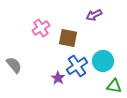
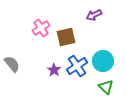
brown square: moved 2 px left, 1 px up; rotated 24 degrees counterclockwise
gray semicircle: moved 2 px left, 1 px up
purple star: moved 4 px left, 8 px up
green triangle: moved 8 px left, 1 px down; rotated 35 degrees clockwise
